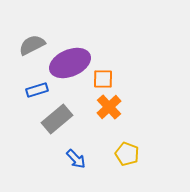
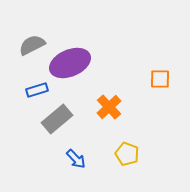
orange square: moved 57 px right
